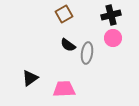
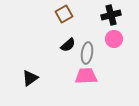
pink circle: moved 1 px right, 1 px down
black semicircle: rotated 77 degrees counterclockwise
pink trapezoid: moved 22 px right, 13 px up
